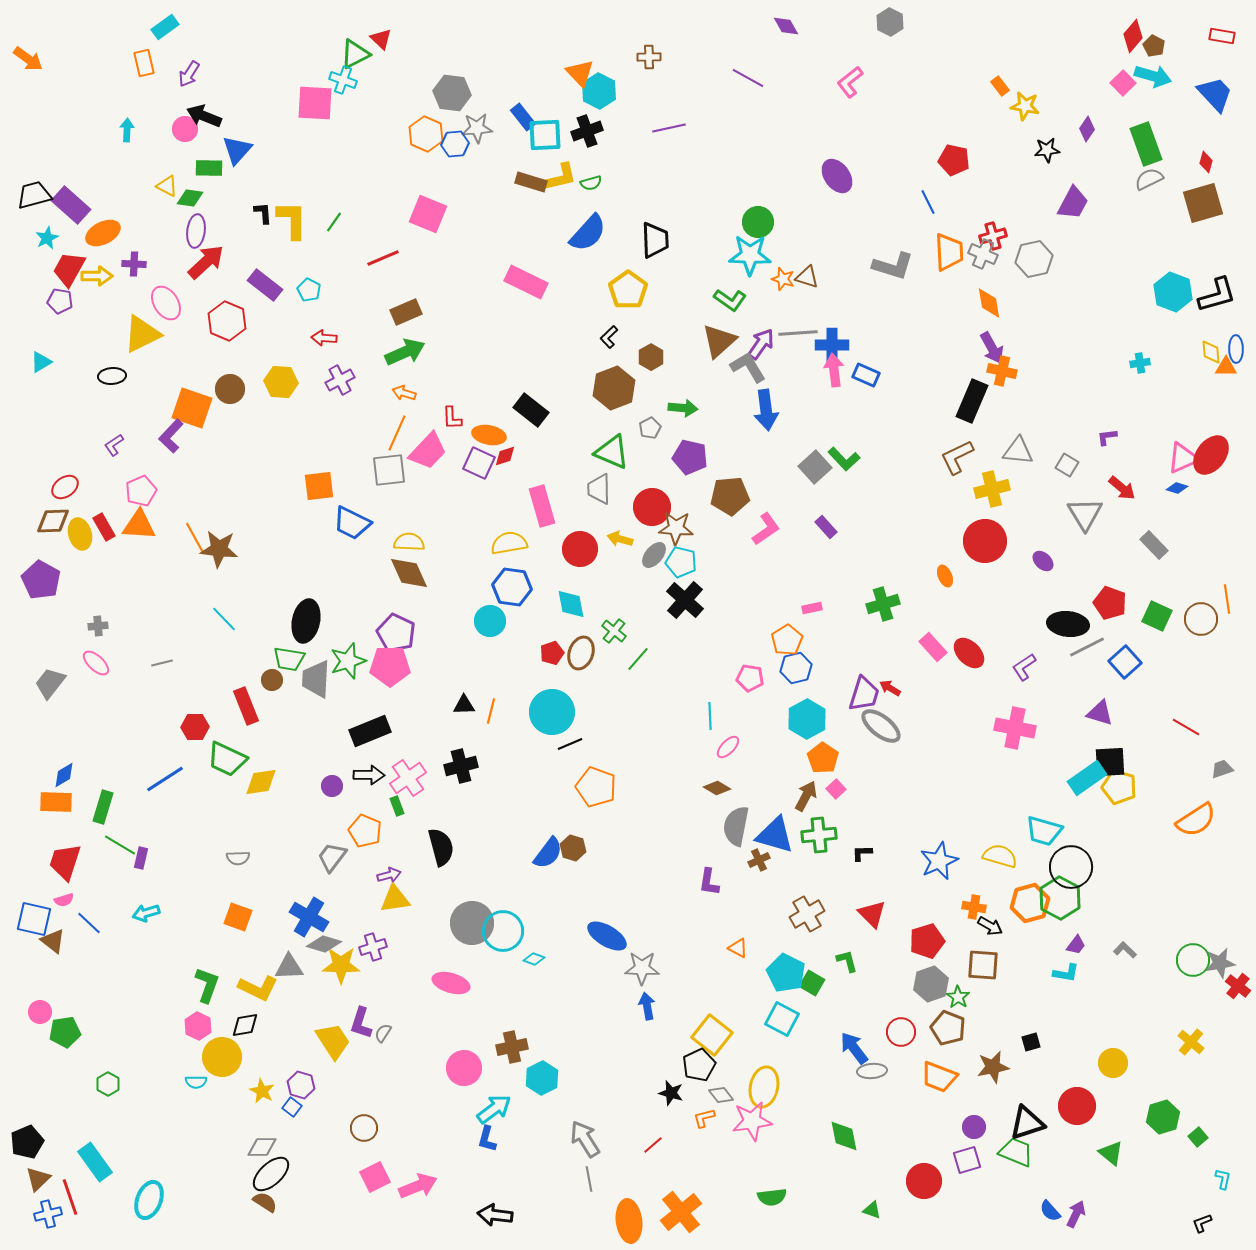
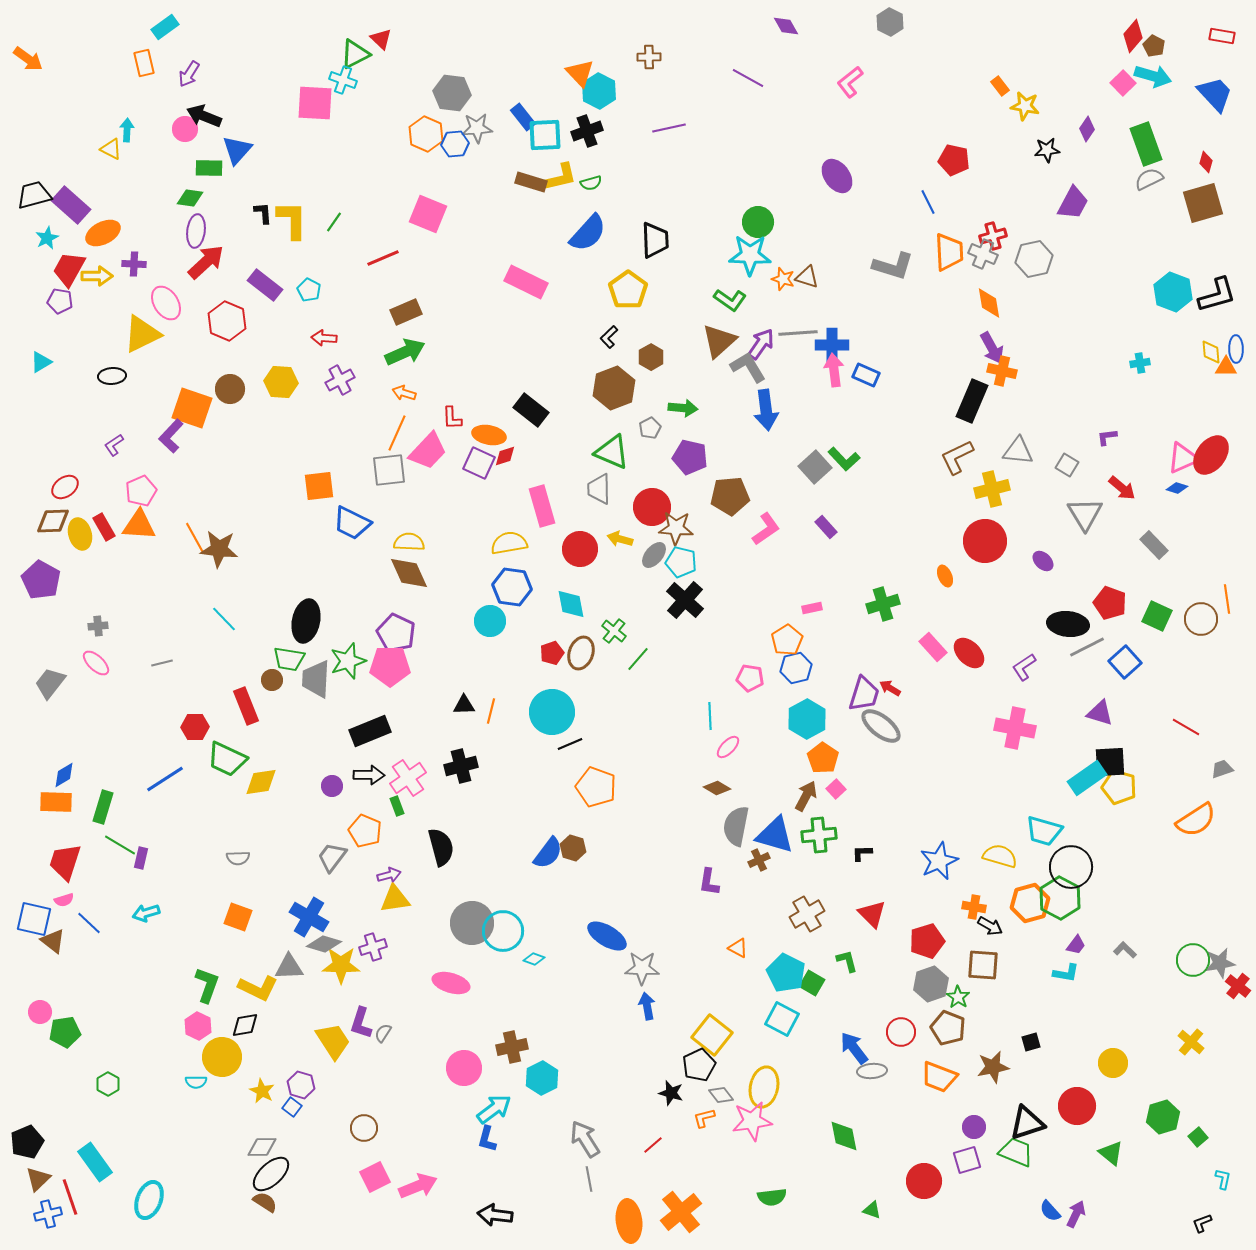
yellow triangle at (167, 186): moved 56 px left, 37 px up
